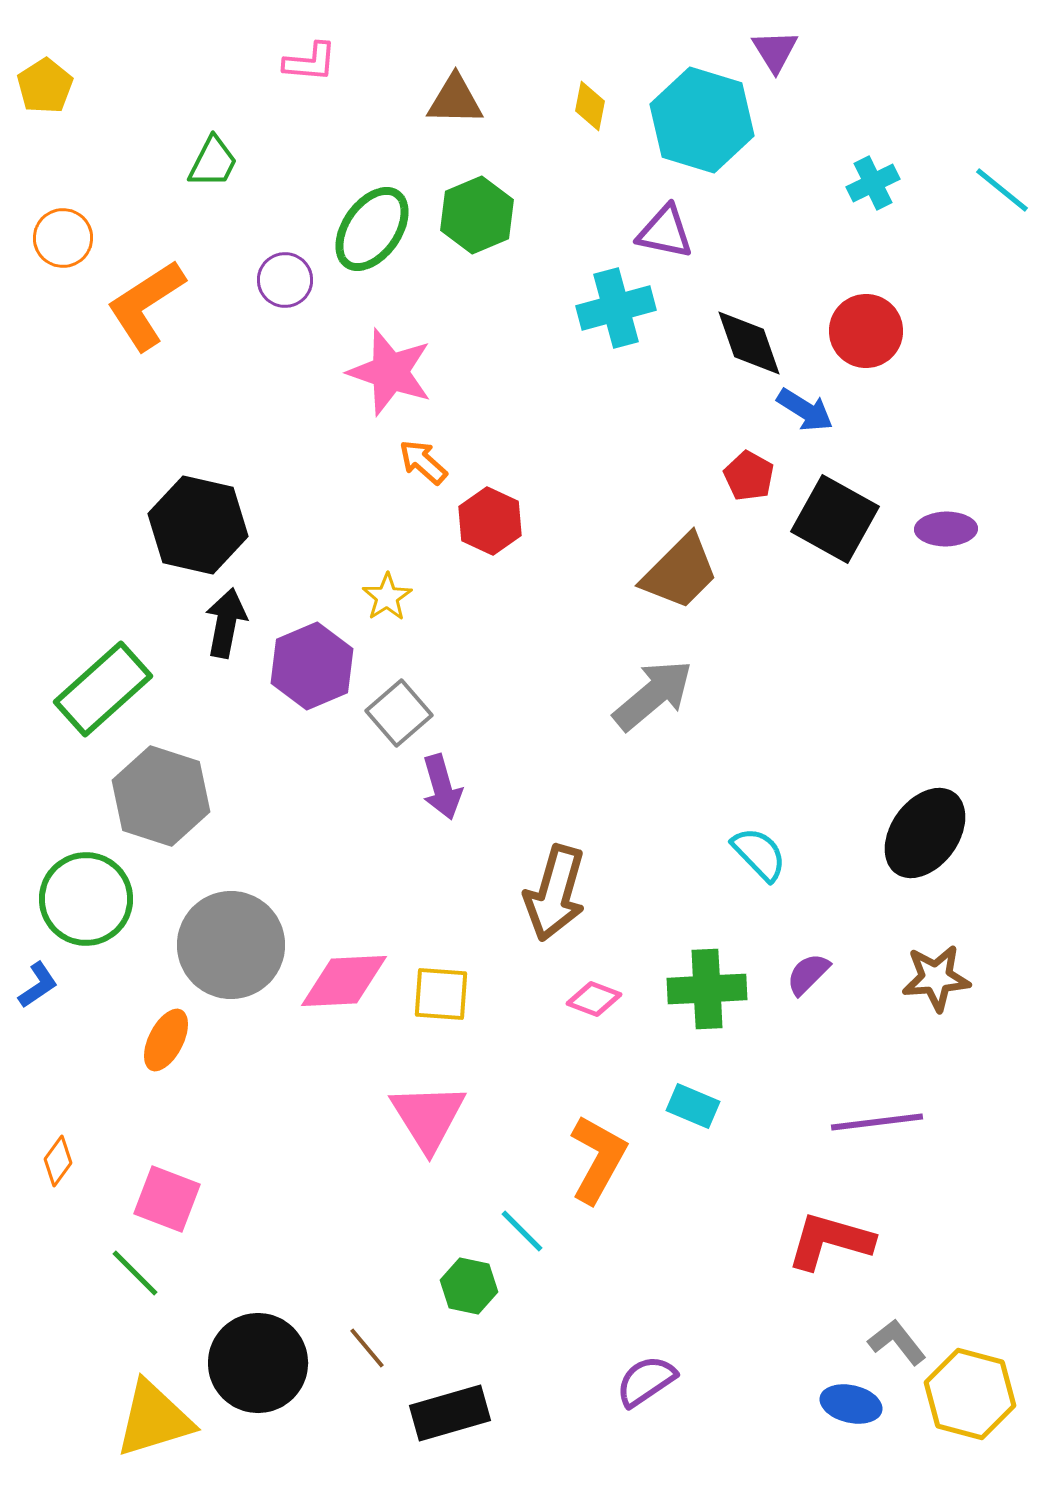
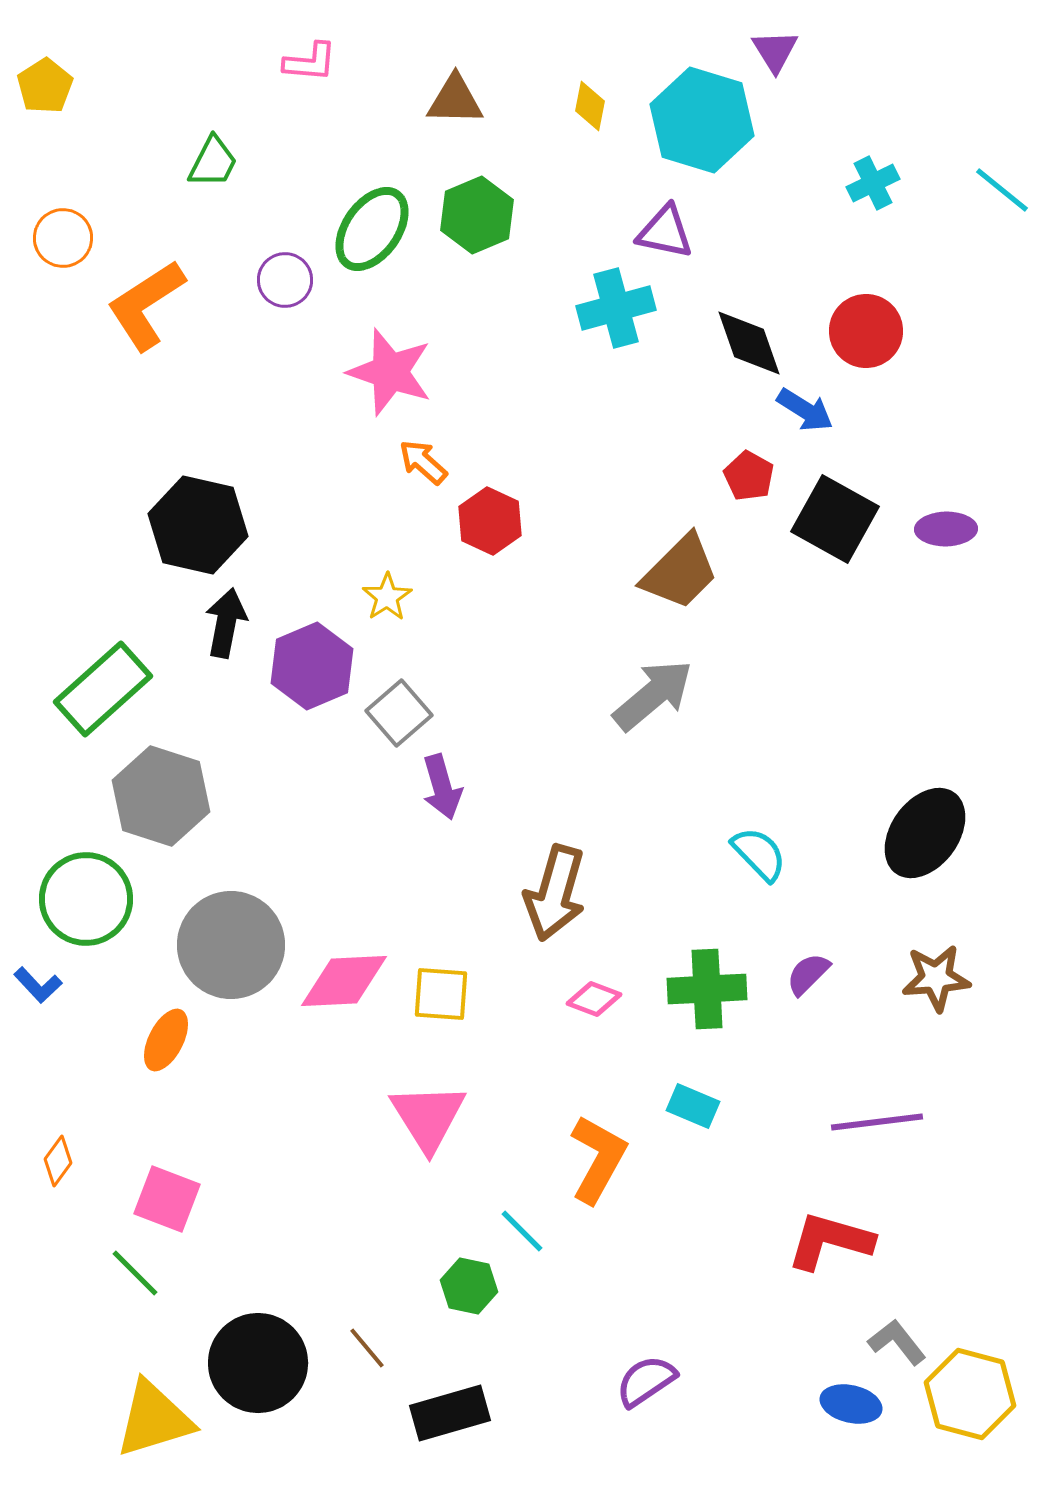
blue L-shape at (38, 985): rotated 81 degrees clockwise
